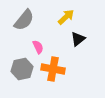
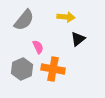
yellow arrow: rotated 48 degrees clockwise
gray hexagon: rotated 10 degrees counterclockwise
